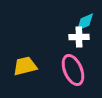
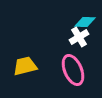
cyan diamond: rotated 25 degrees clockwise
white cross: rotated 30 degrees counterclockwise
